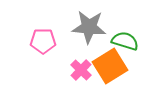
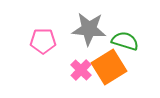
gray star: moved 2 px down
orange square: moved 1 px left, 1 px down
